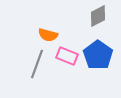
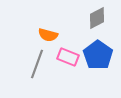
gray diamond: moved 1 px left, 2 px down
pink rectangle: moved 1 px right, 1 px down
